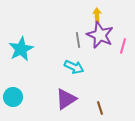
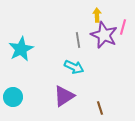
purple star: moved 4 px right
pink line: moved 19 px up
purple triangle: moved 2 px left, 3 px up
